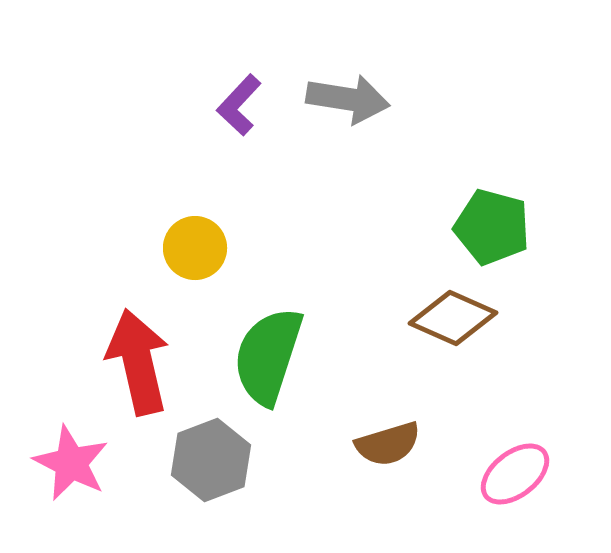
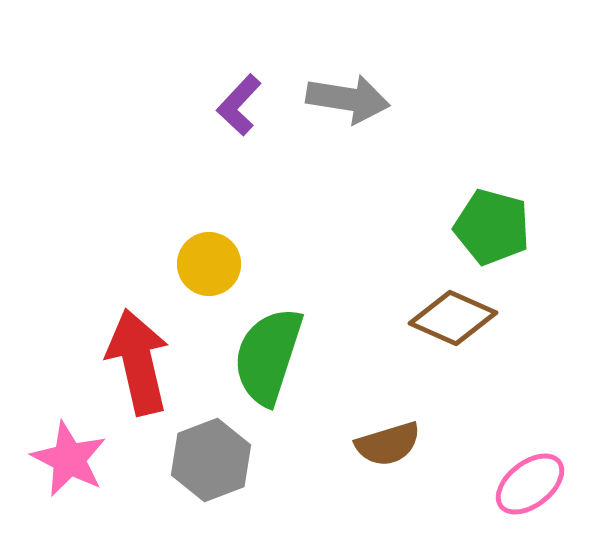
yellow circle: moved 14 px right, 16 px down
pink star: moved 2 px left, 4 px up
pink ellipse: moved 15 px right, 10 px down
